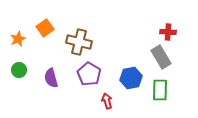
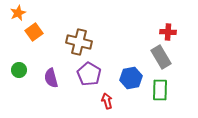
orange square: moved 11 px left, 4 px down
orange star: moved 26 px up
